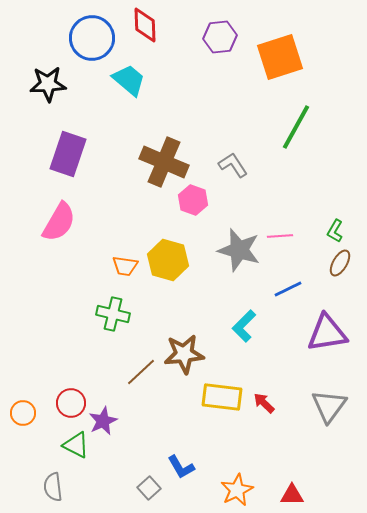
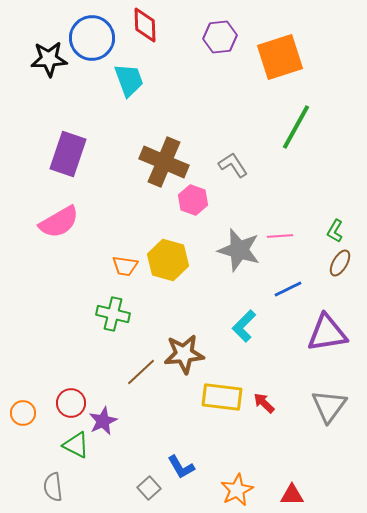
cyan trapezoid: rotated 30 degrees clockwise
black star: moved 1 px right, 25 px up
pink semicircle: rotated 30 degrees clockwise
